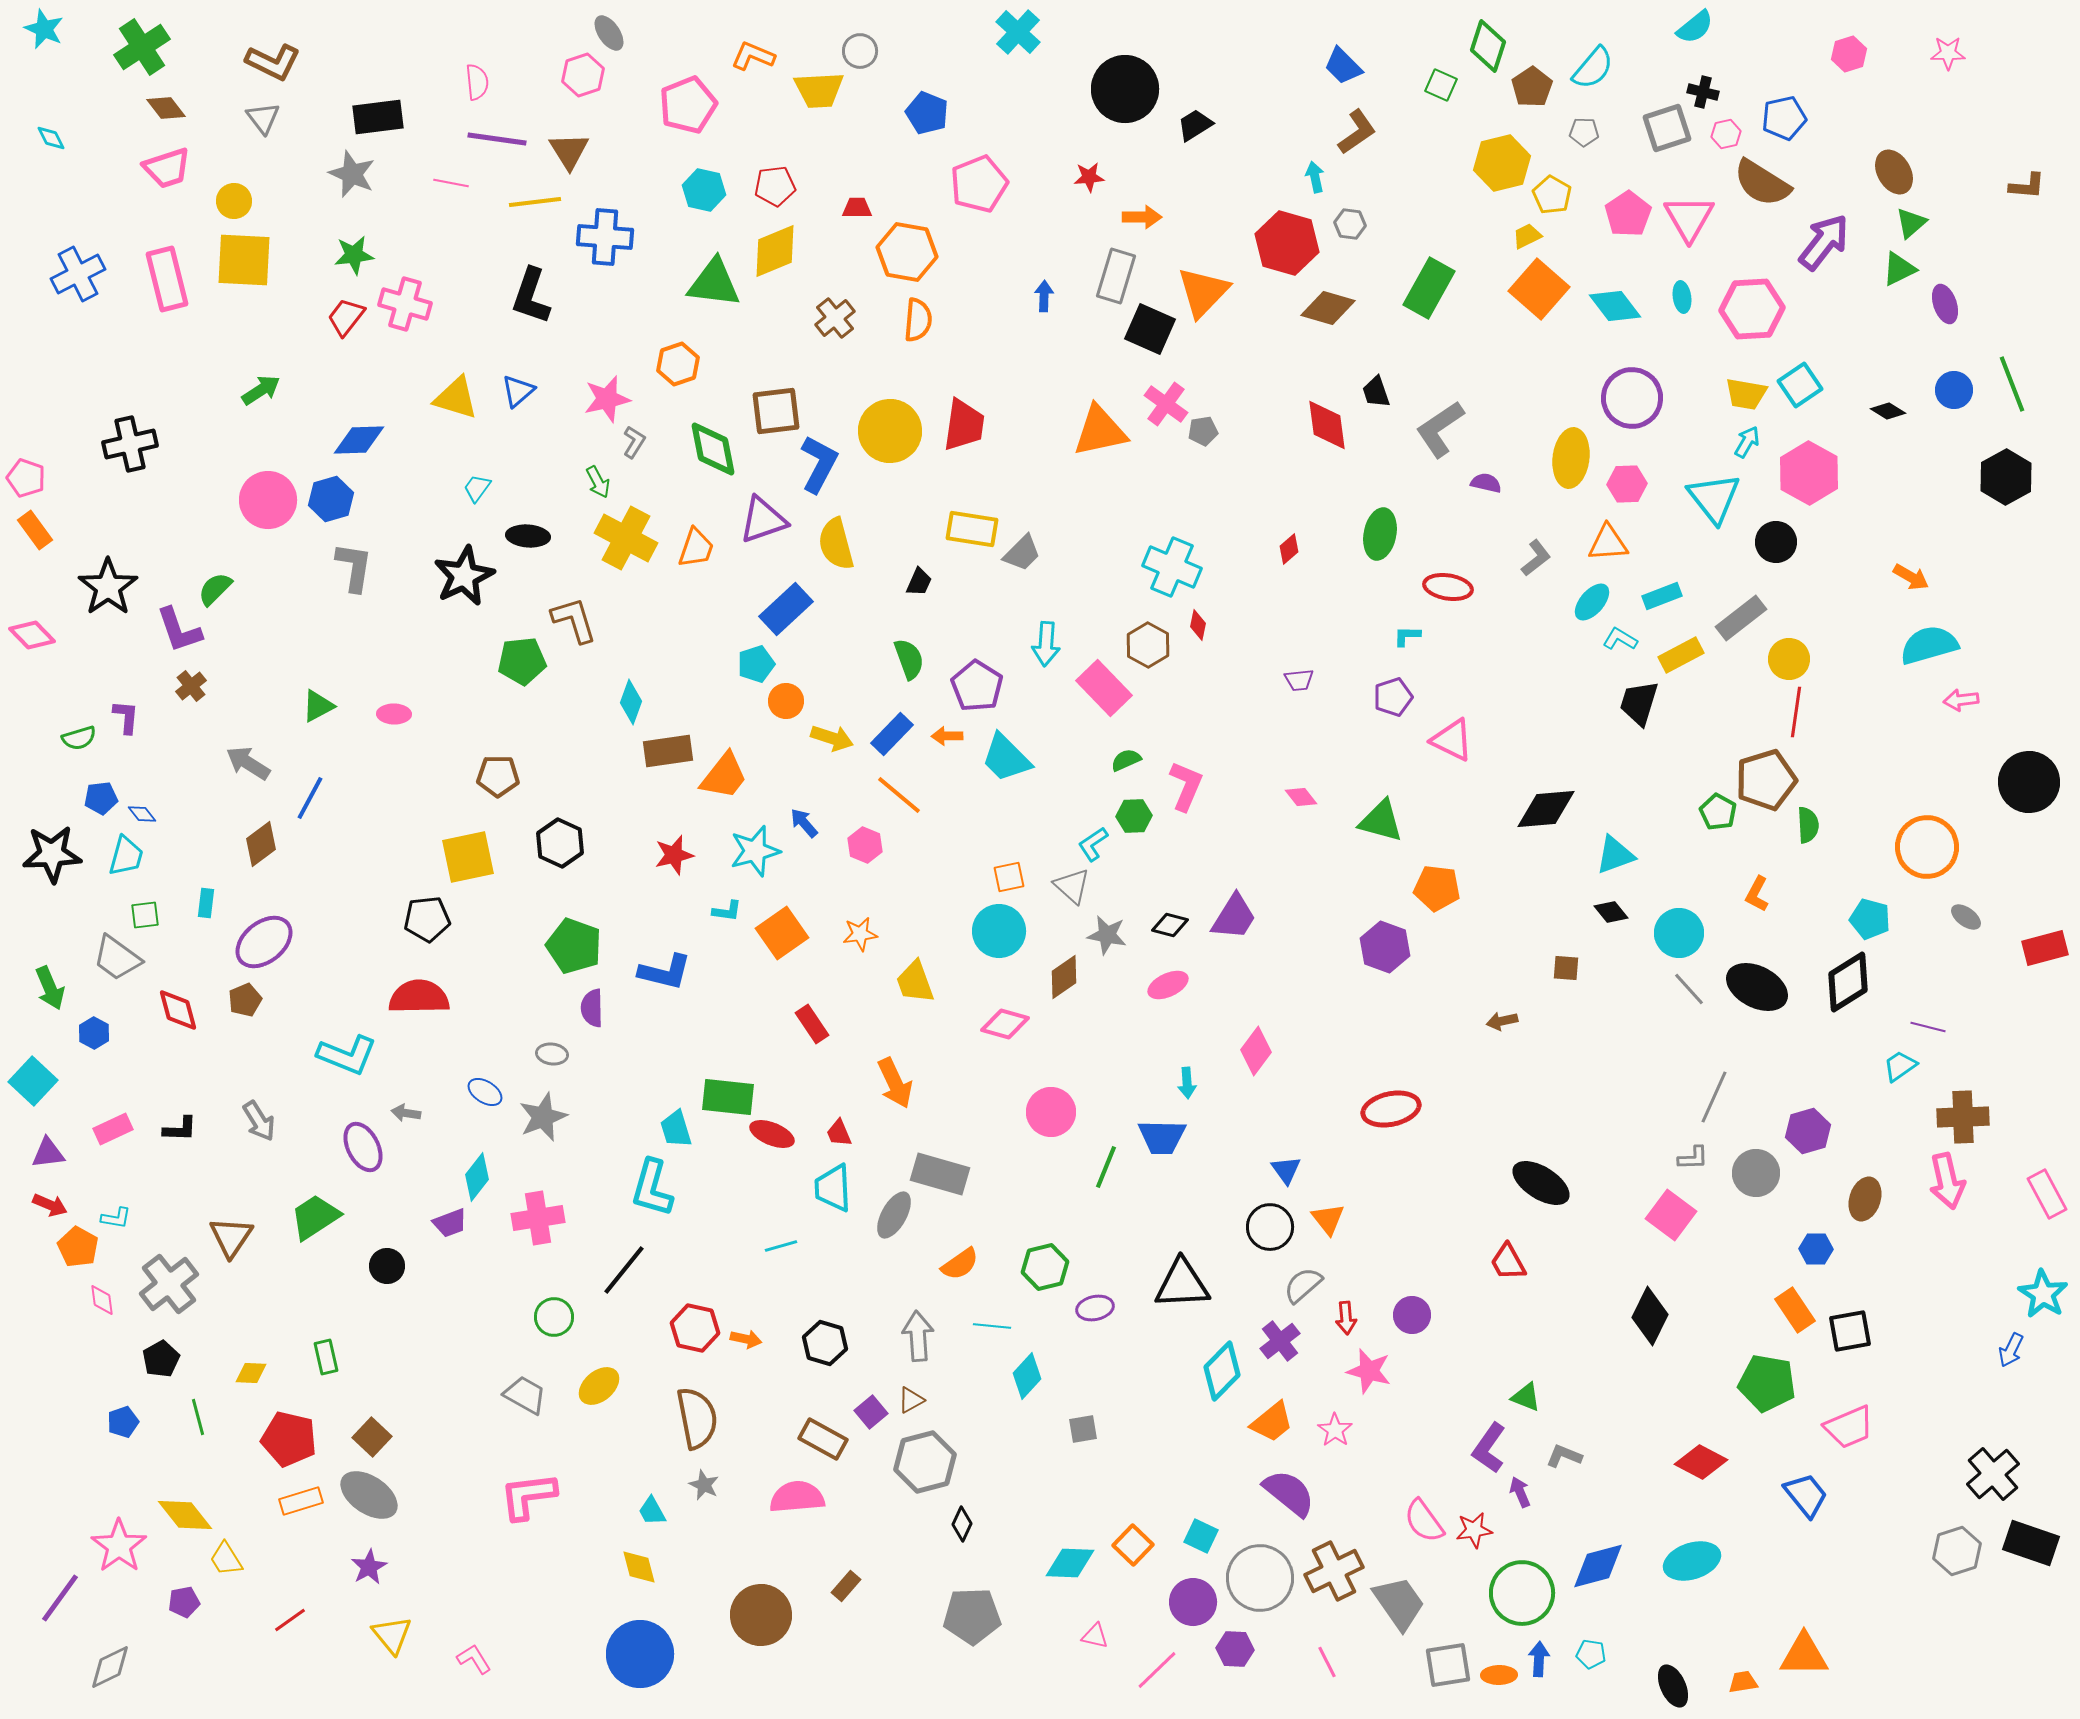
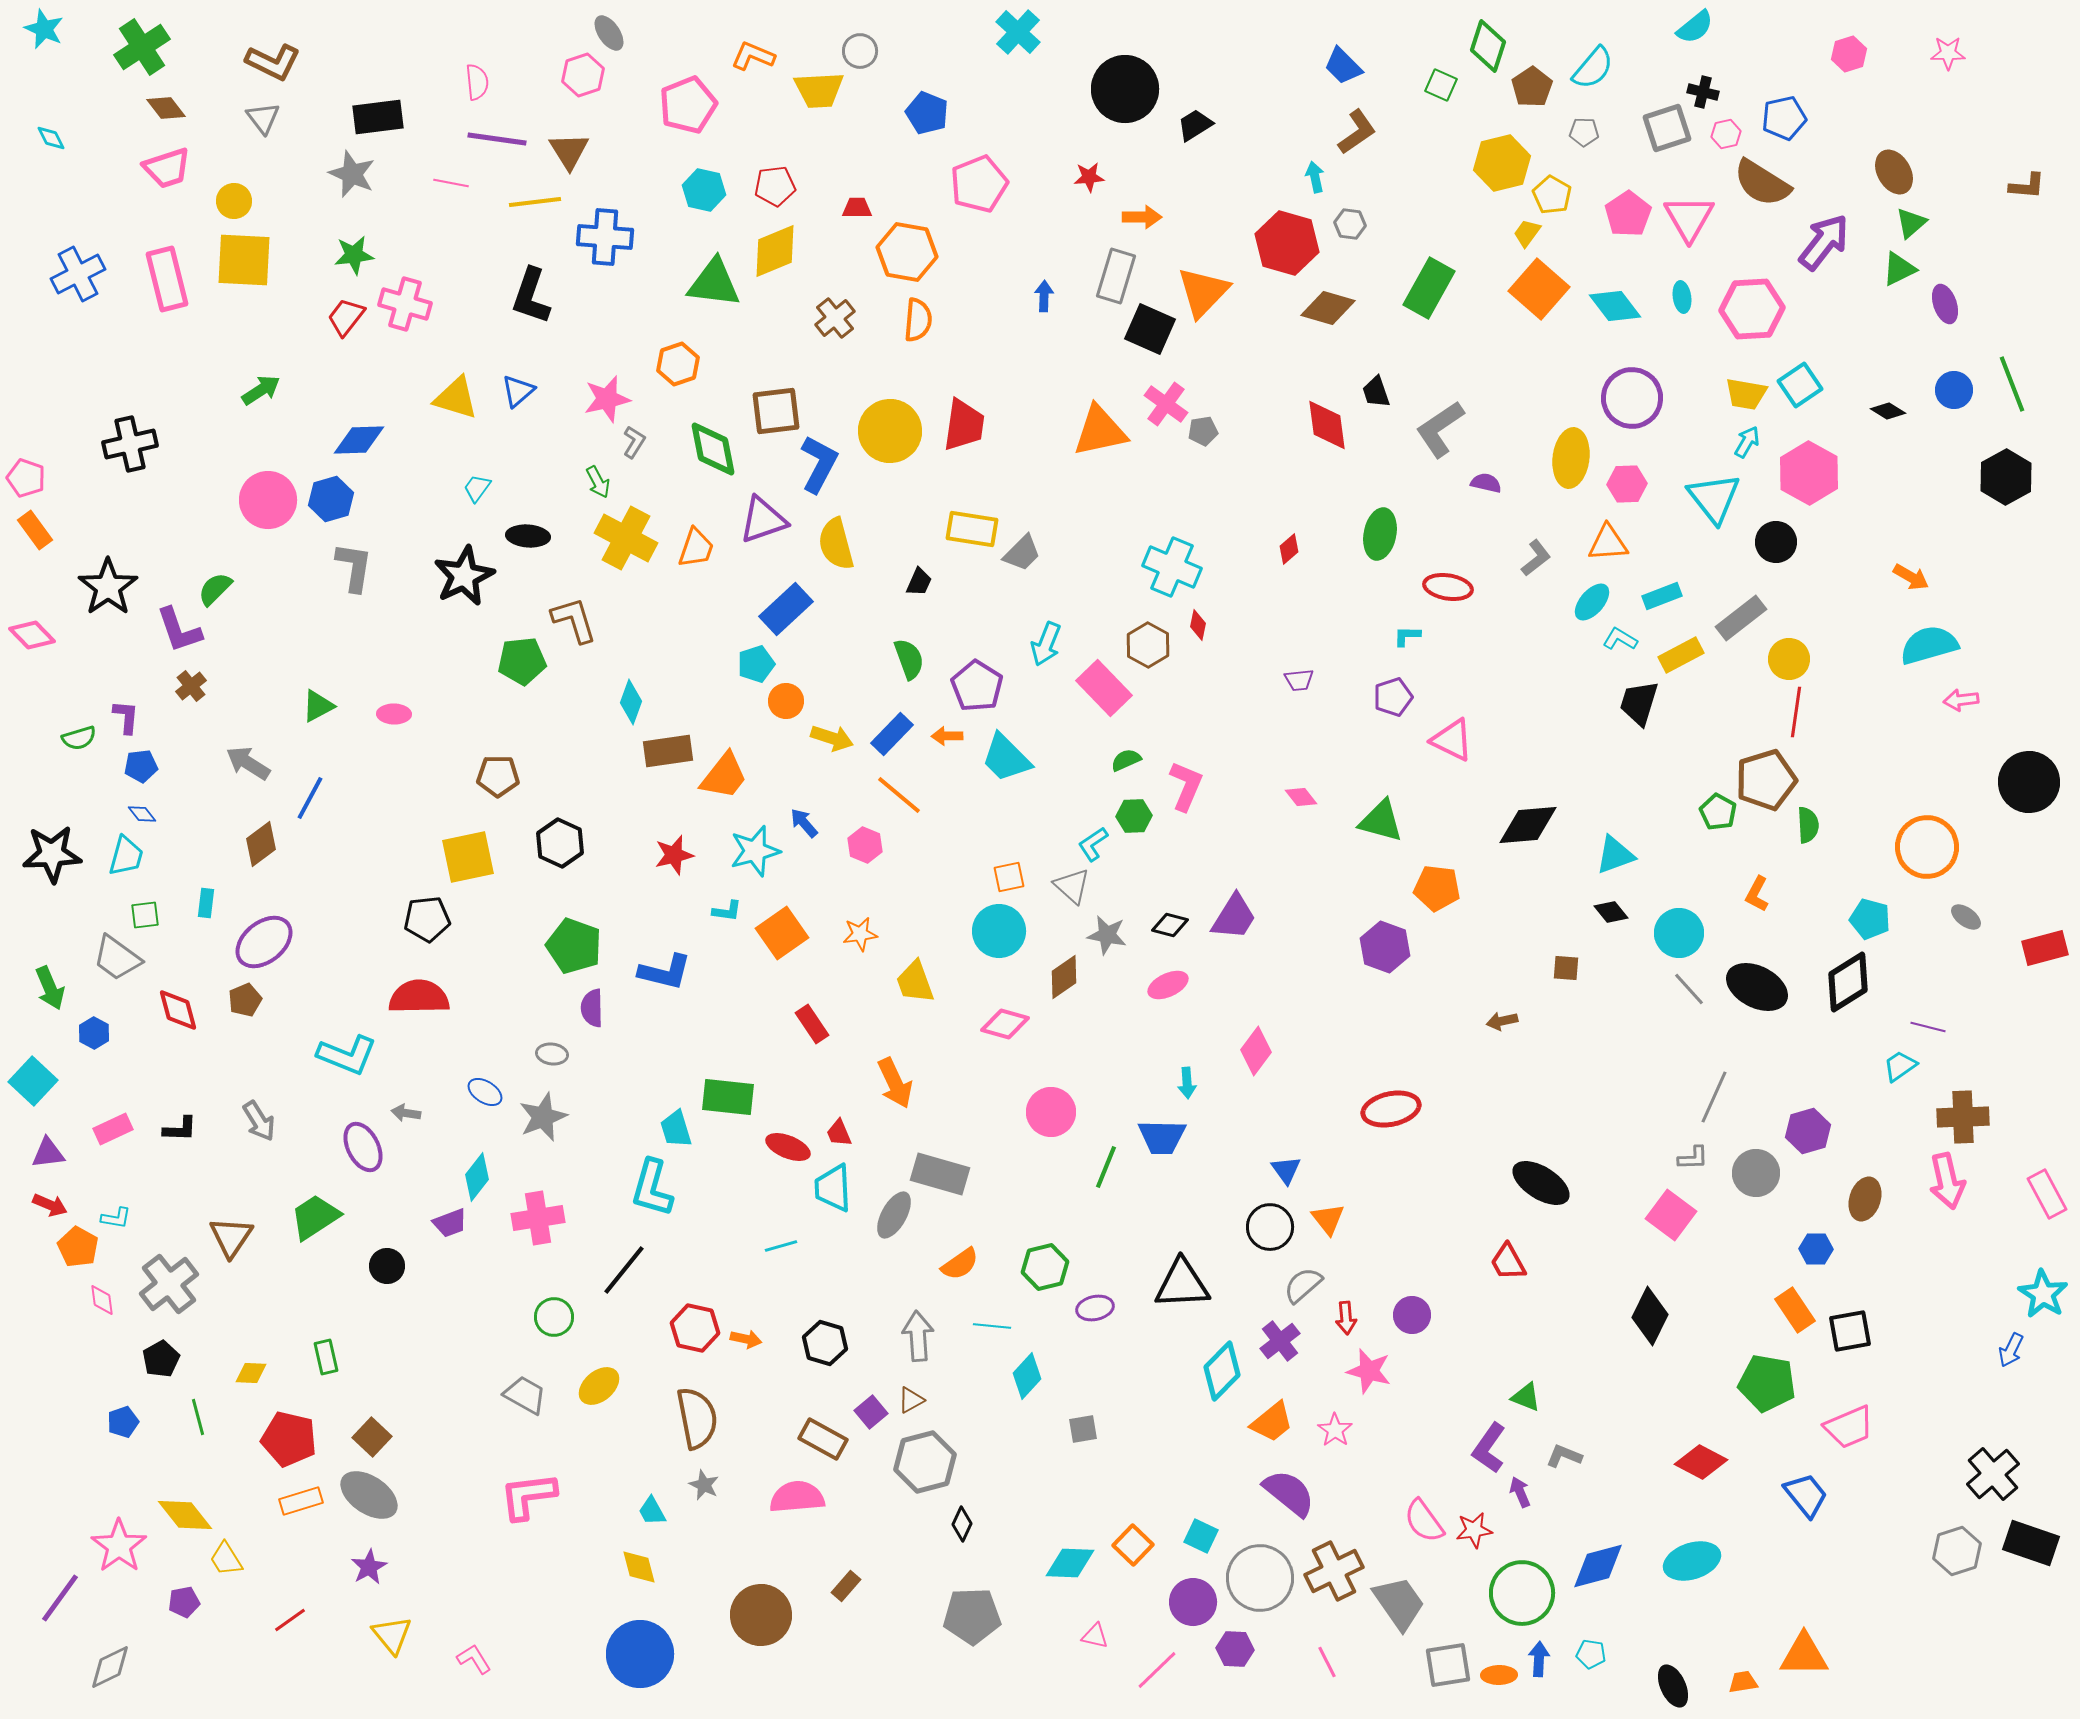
yellow trapezoid at (1527, 236): moved 3 px up; rotated 28 degrees counterclockwise
cyan arrow at (1046, 644): rotated 18 degrees clockwise
blue pentagon at (101, 798): moved 40 px right, 32 px up
black diamond at (1546, 809): moved 18 px left, 16 px down
red ellipse at (772, 1134): moved 16 px right, 13 px down
